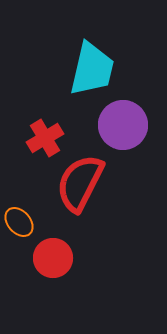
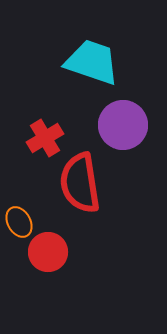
cyan trapezoid: moved 7 px up; rotated 84 degrees counterclockwise
red semicircle: rotated 36 degrees counterclockwise
orange ellipse: rotated 12 degrees clockwise
red circle: moved 5 px left, 6 px up
